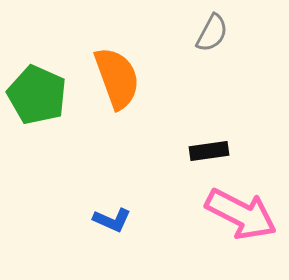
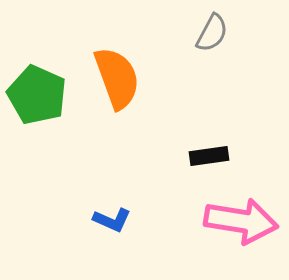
black rectangle: moved 5 px down
pink arrow: moved 7 px down; rotated 18 degrees counterclockwise
